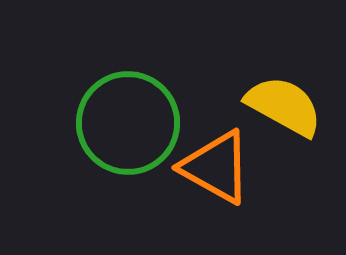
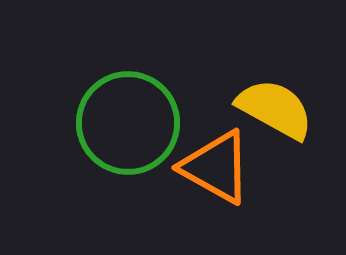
yellow semicircle: moved 9 px left, 3 px down
